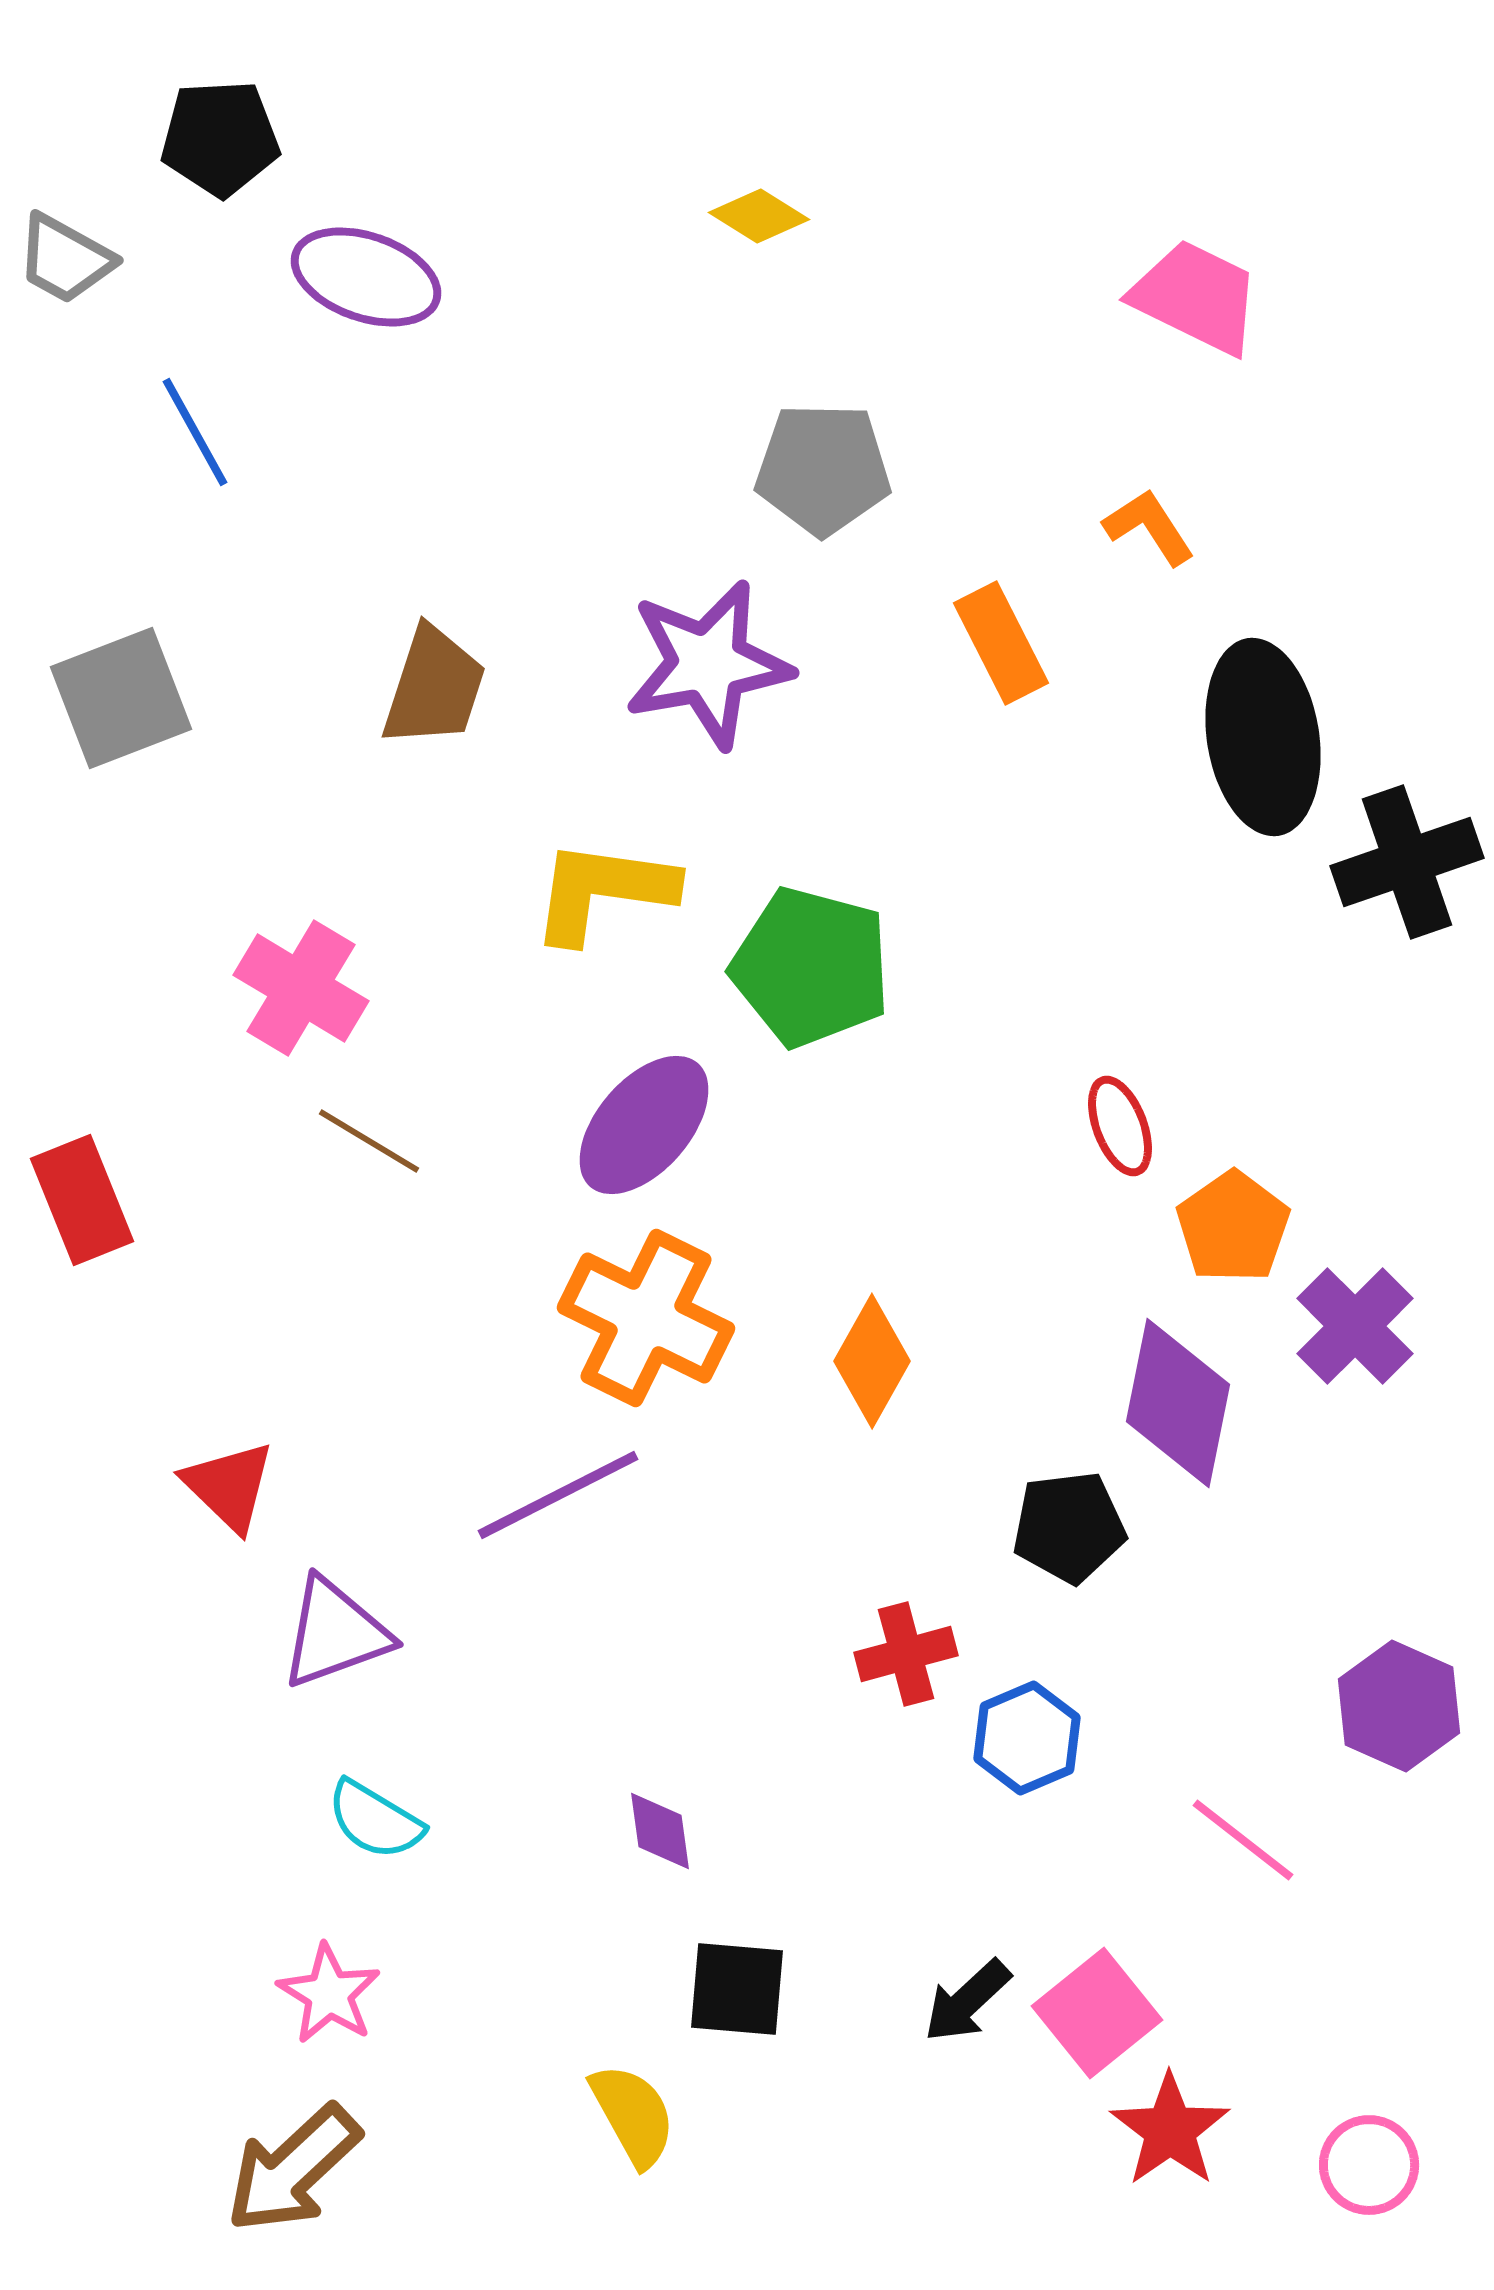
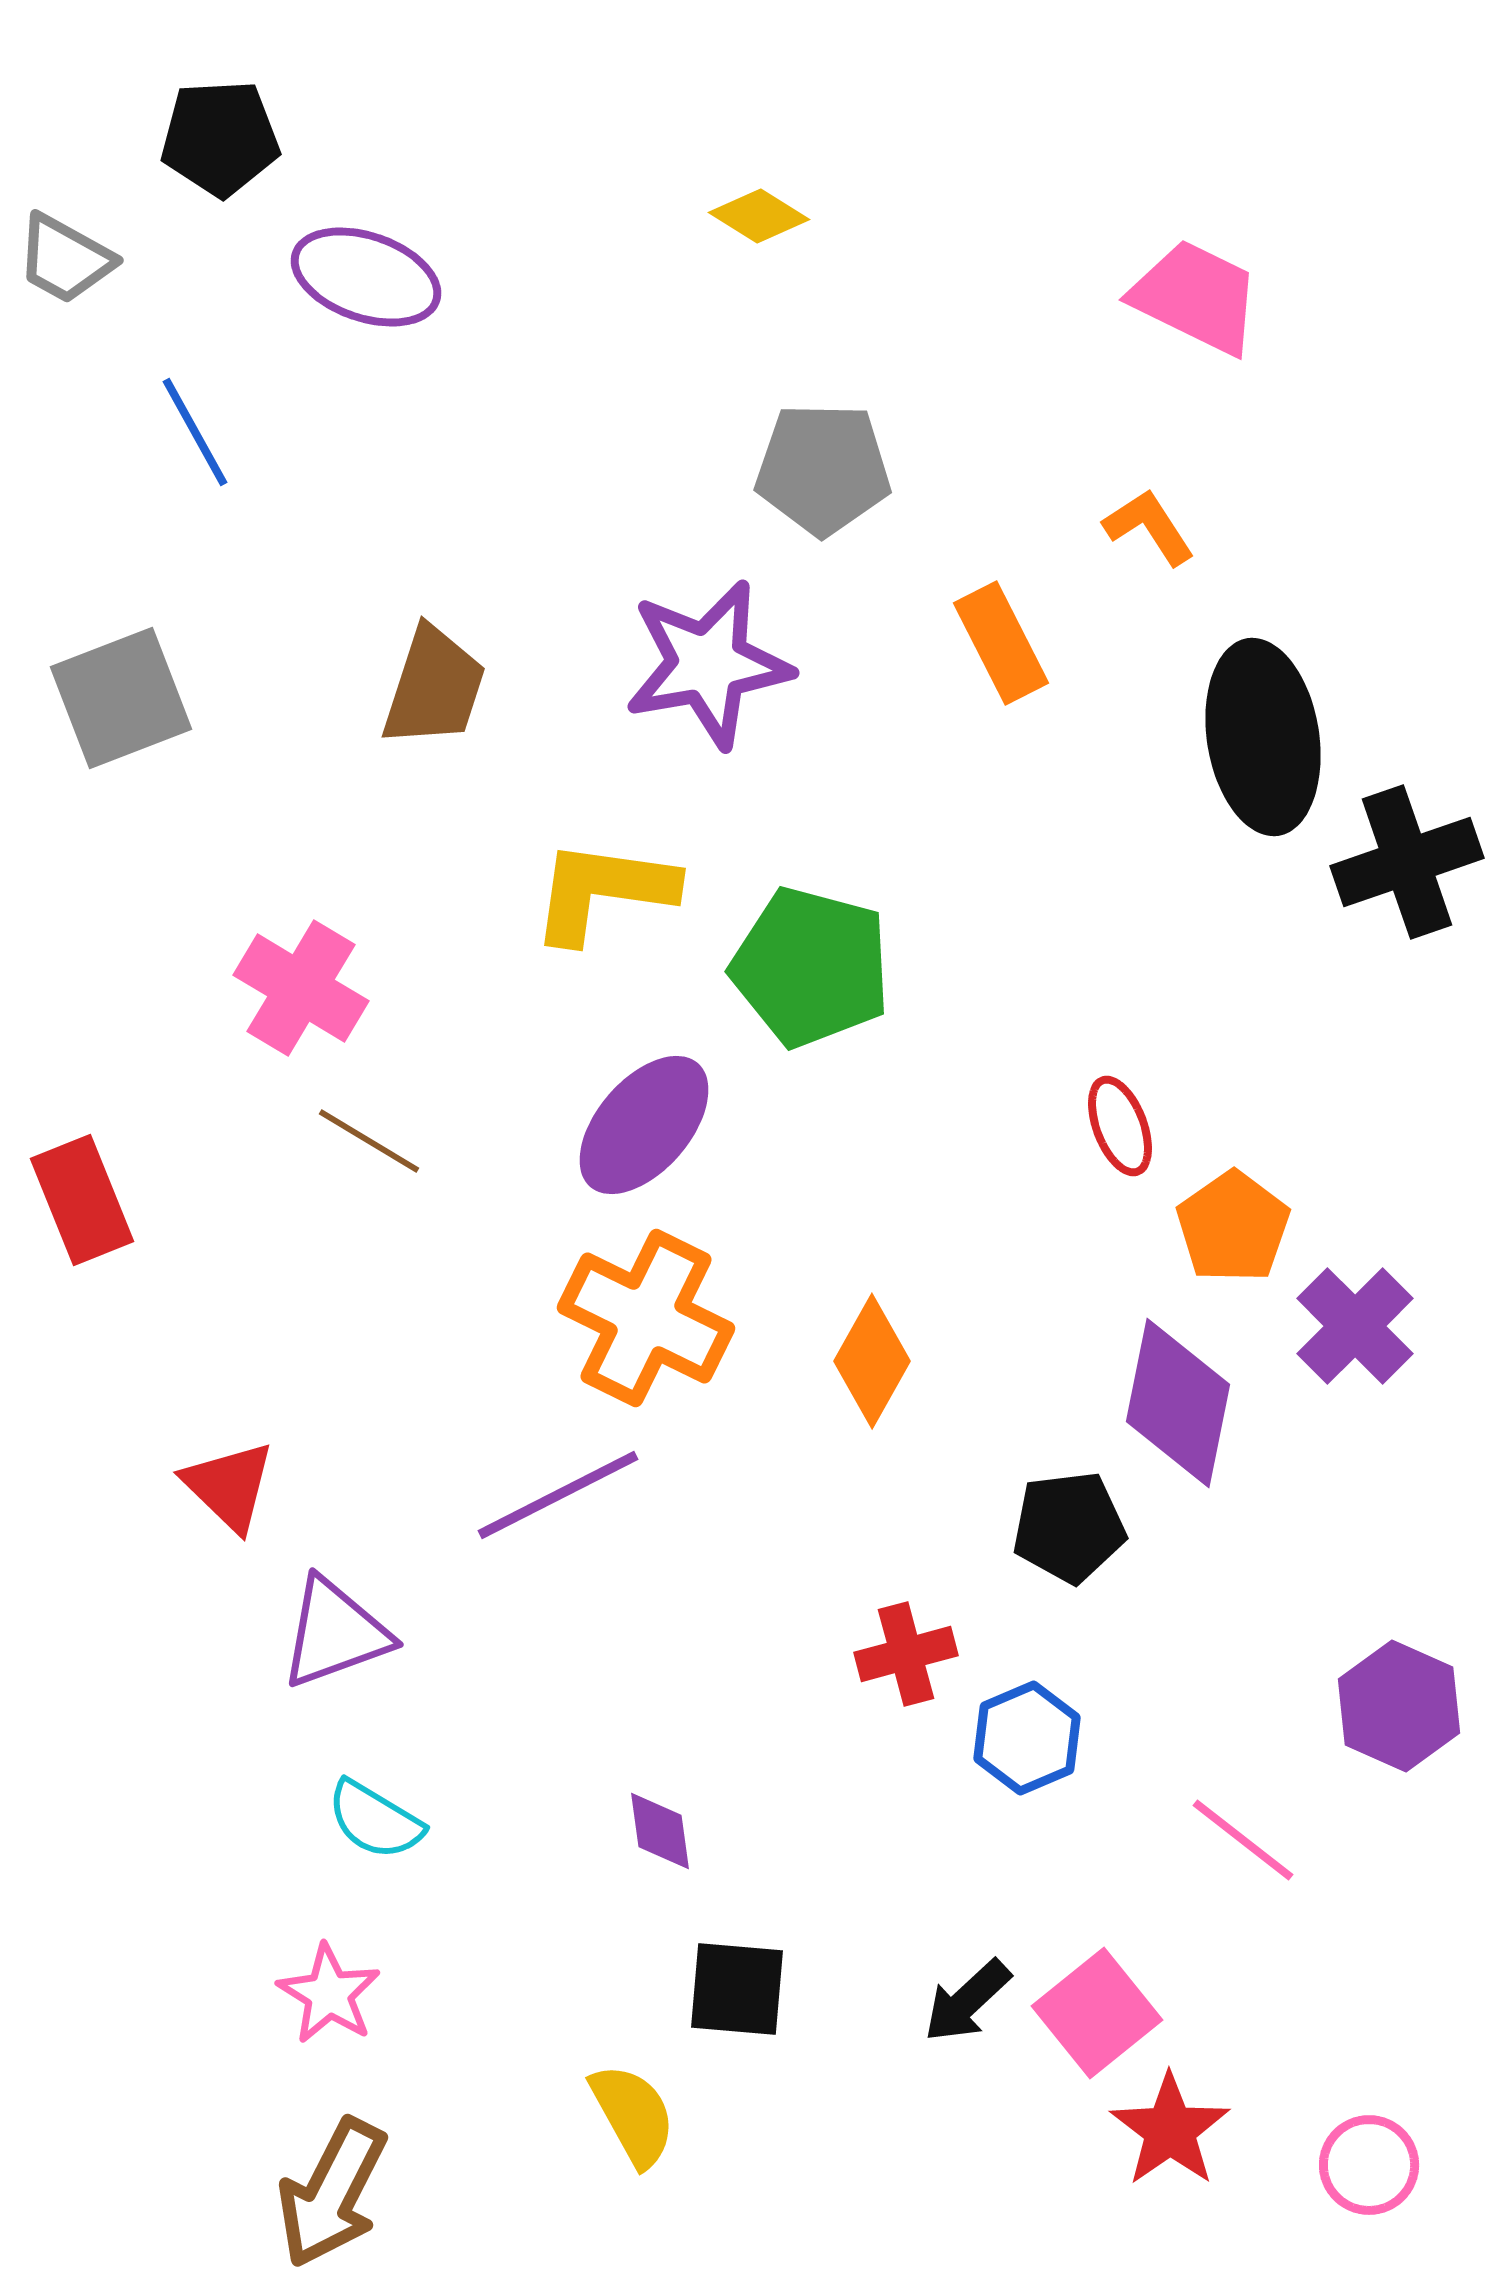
brown arrow at (293, 2169): moved 39 px right, 24 px down; rotated 20 degrees counterclockwise
